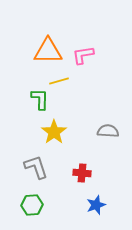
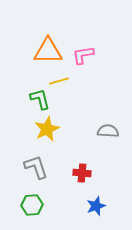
green L-shape: rotated 15 degrees counterclockwise
yellow star: moved 7 px left, 3 px up; rotated 10 degrees clockwise
blue star: moved 1 px down
